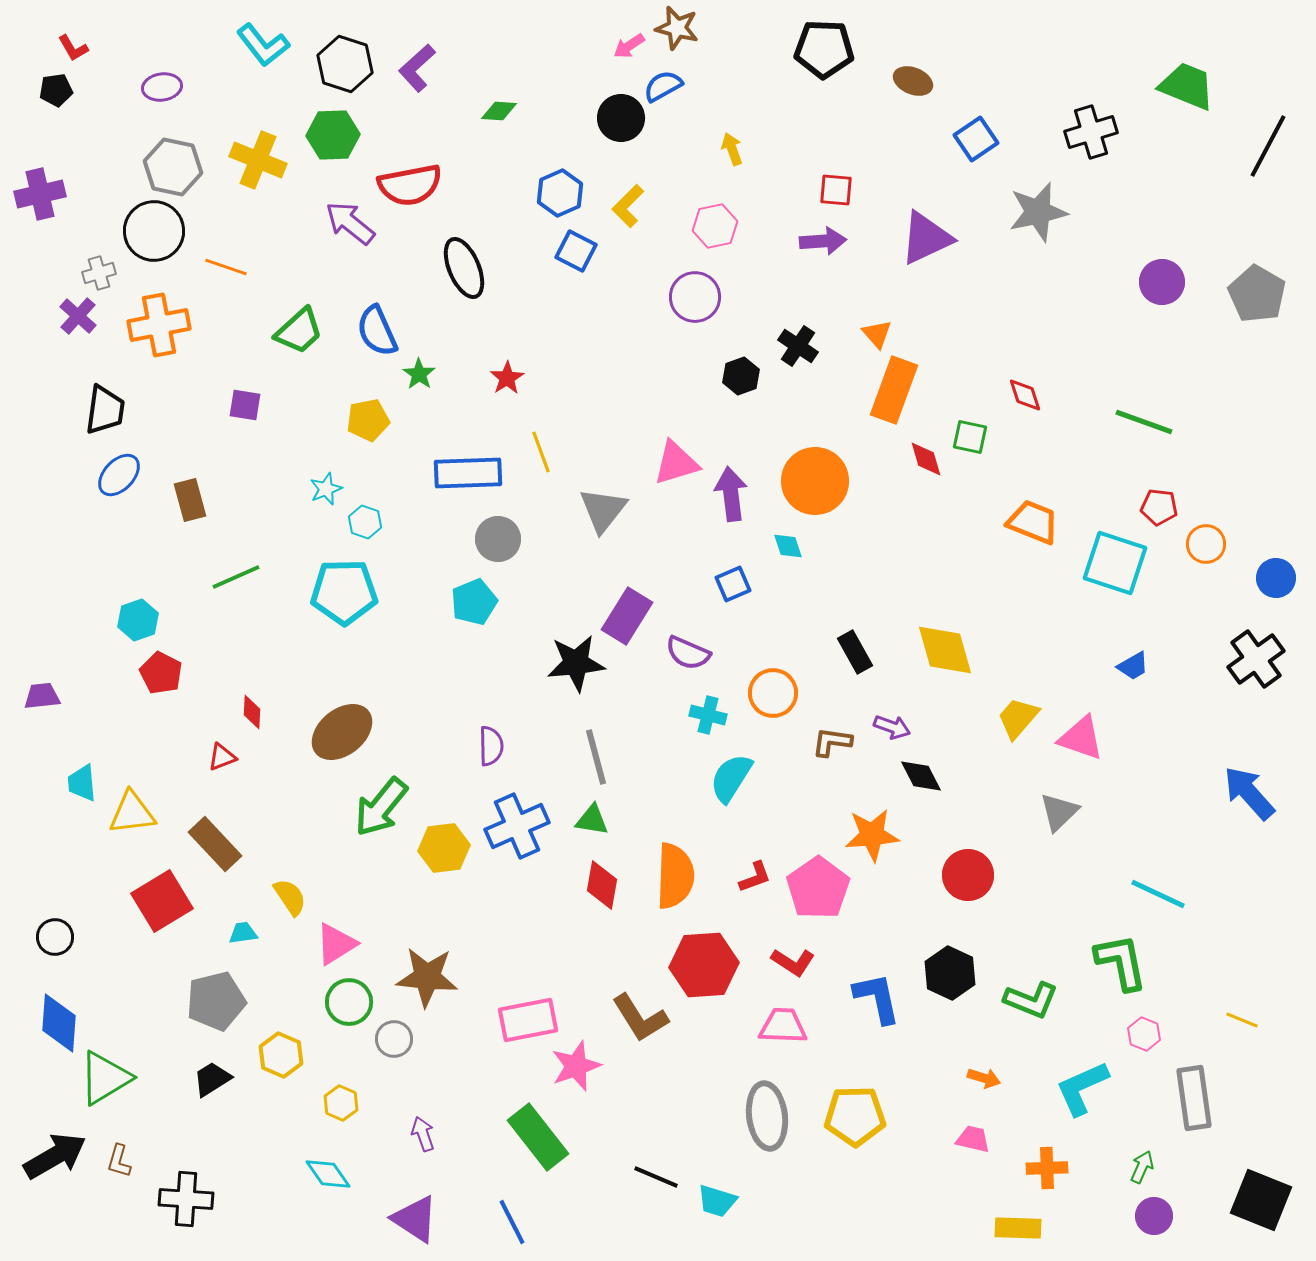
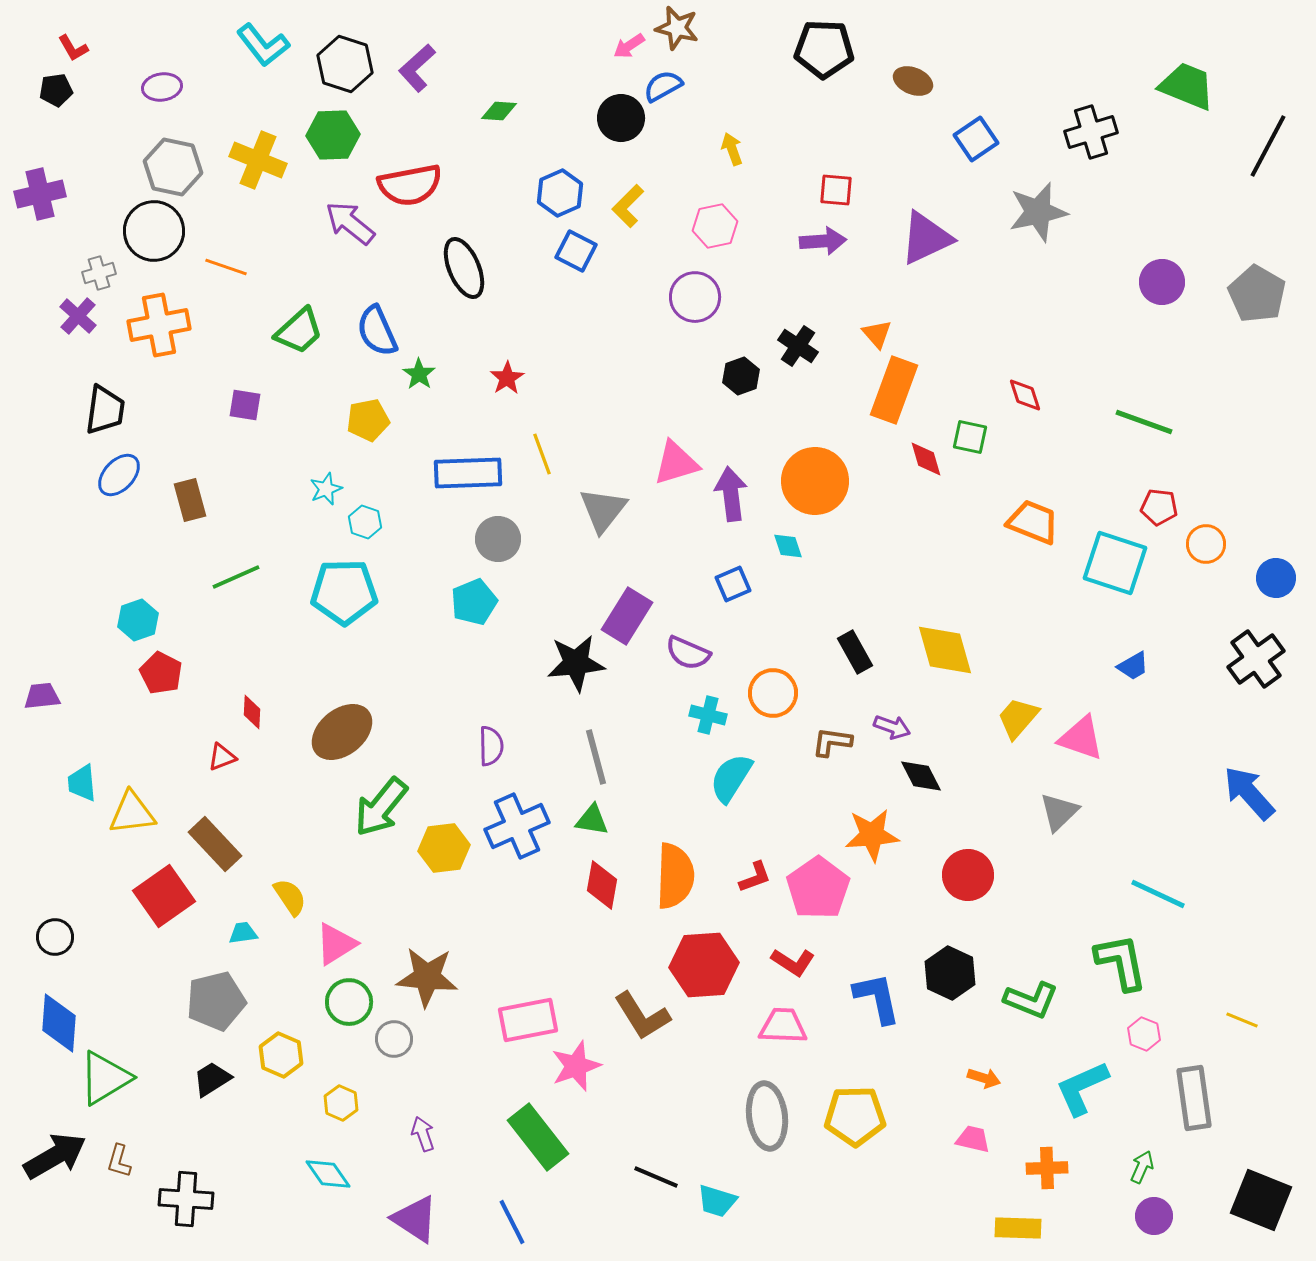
yellow line at (541, 452): moved 1 px right, 2 px down
red square at (162, 901): moved 2 px right, 5 px up; rotated 4 degrees counterclockwise
brown L-shape at (640, 1018): moved 2 px right, 2 px up
